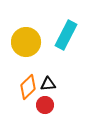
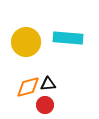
cyan rectangle: moved 2 px right, 3 px down; rotated 68 degrees clockwise
orange diamond: rotated 30 degrees clockwise
